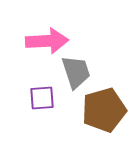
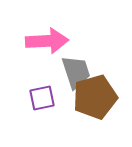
purple square: rotated 8 degrees counterclockwise
brown pentagon: moved 9 px left, 13 px up
